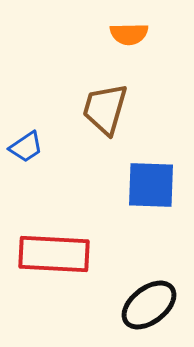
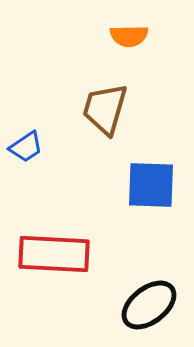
orange semicircle: moved 2 px down
